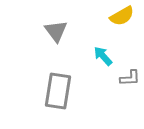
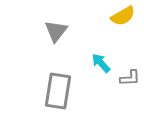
yellow semicircle: moved 1 px right
gray triangle: rotated 15 degrees clockwise
cyan arrow: moved 2 px left, 7 px down
